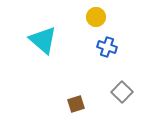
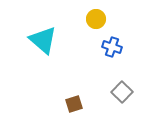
yellow circle: moved 2 px down
blue cross: moved 5 px right
brown square: moved 2 px left
